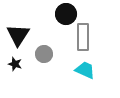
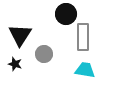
black triangle: moved 2 px right
cyan trapezoid: rotated 15 degrees counterclockwise
